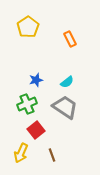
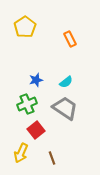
yellow pentagon: moved 3 px left
cyan semicircle: moved 1 px left
gray trapezoid: moved 1 px down
brown line: moved 3 px down
